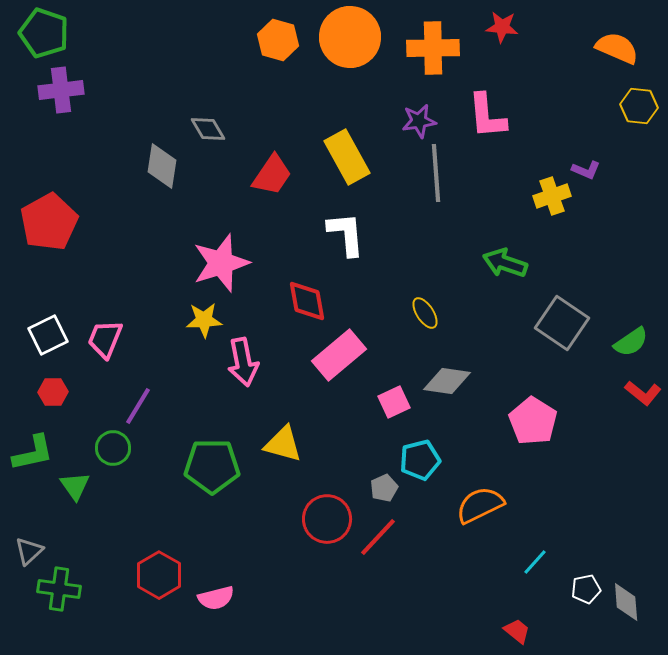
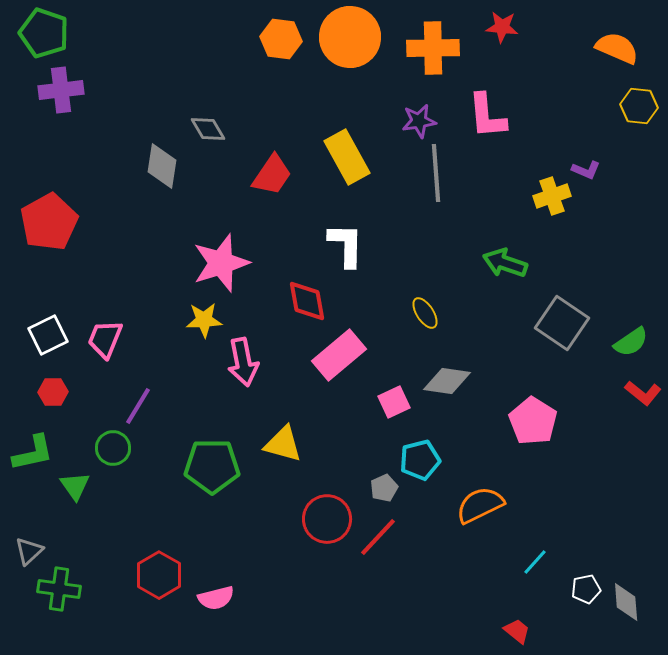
orange hexagon at (278, 40): moved 3 px right, 1 px up; rotated 9 degrees counterclockwise
white L-shape at (346, 234): moved 11 px down; rotated 6 degrees clockwise
